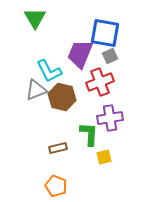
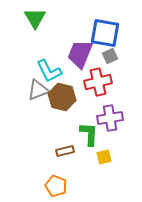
red cross: moved 2 px left; rotated 8 degrees clockwise
gray triangle: moved 2 px right
brown rectangle: moved 7 px right, 3 px down
